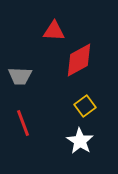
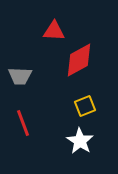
yellow square: rotated 15 degrees clockwise
